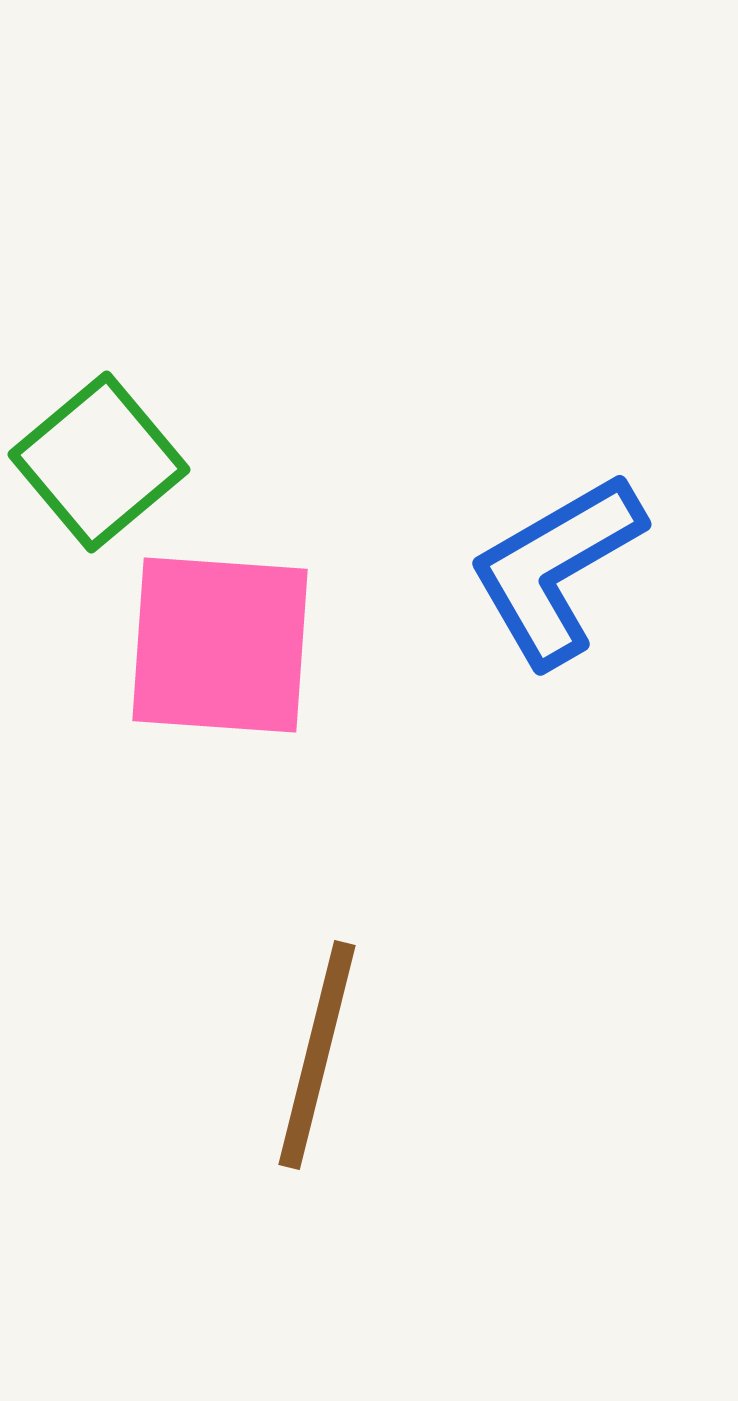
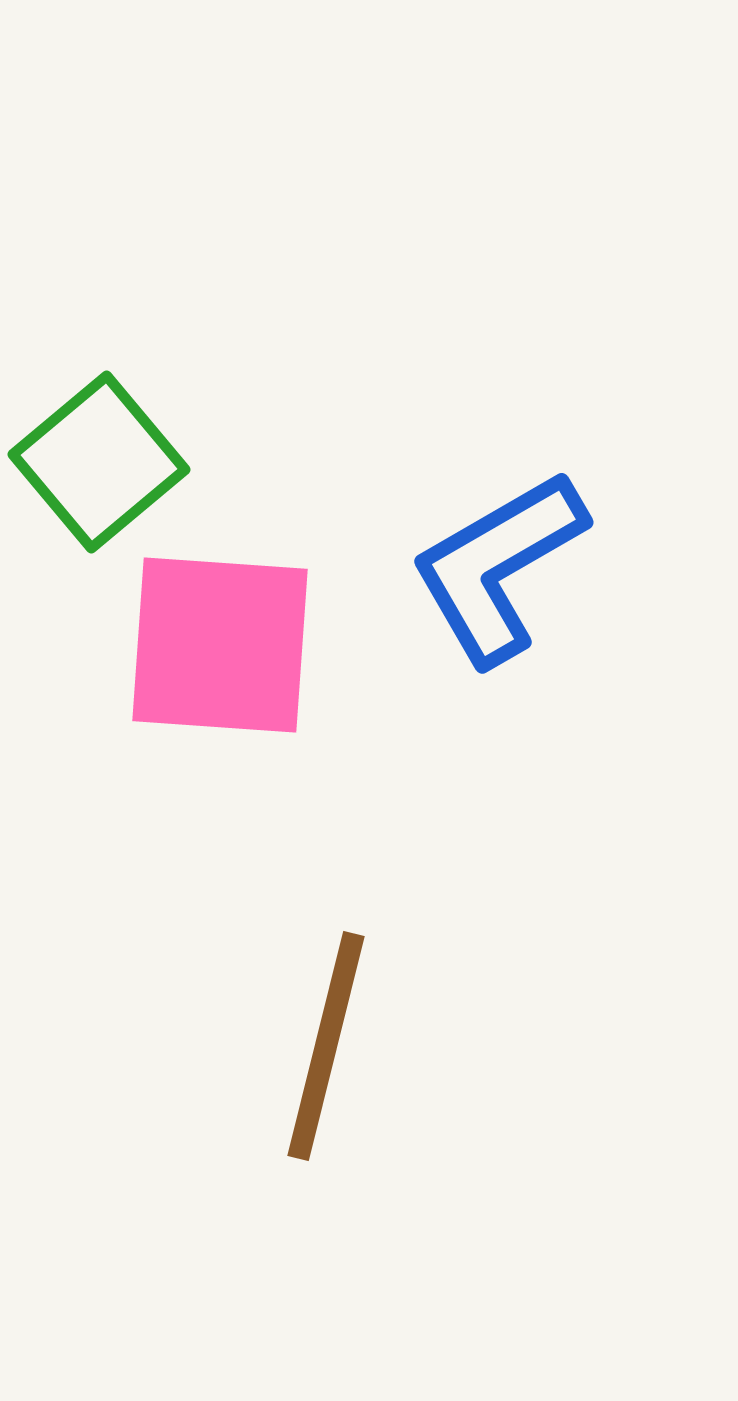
blue L-shape: moved 58 px left, 2 px up
brown line: moved 9 px right, 9 px up
